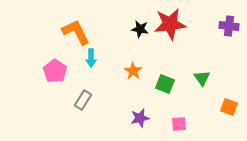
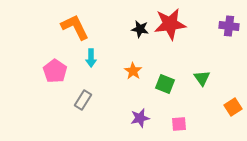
orange L-shape: moved 1 px left, 5 px up
orange square: moved 4 px right; rotated 36 degrees clockwise
